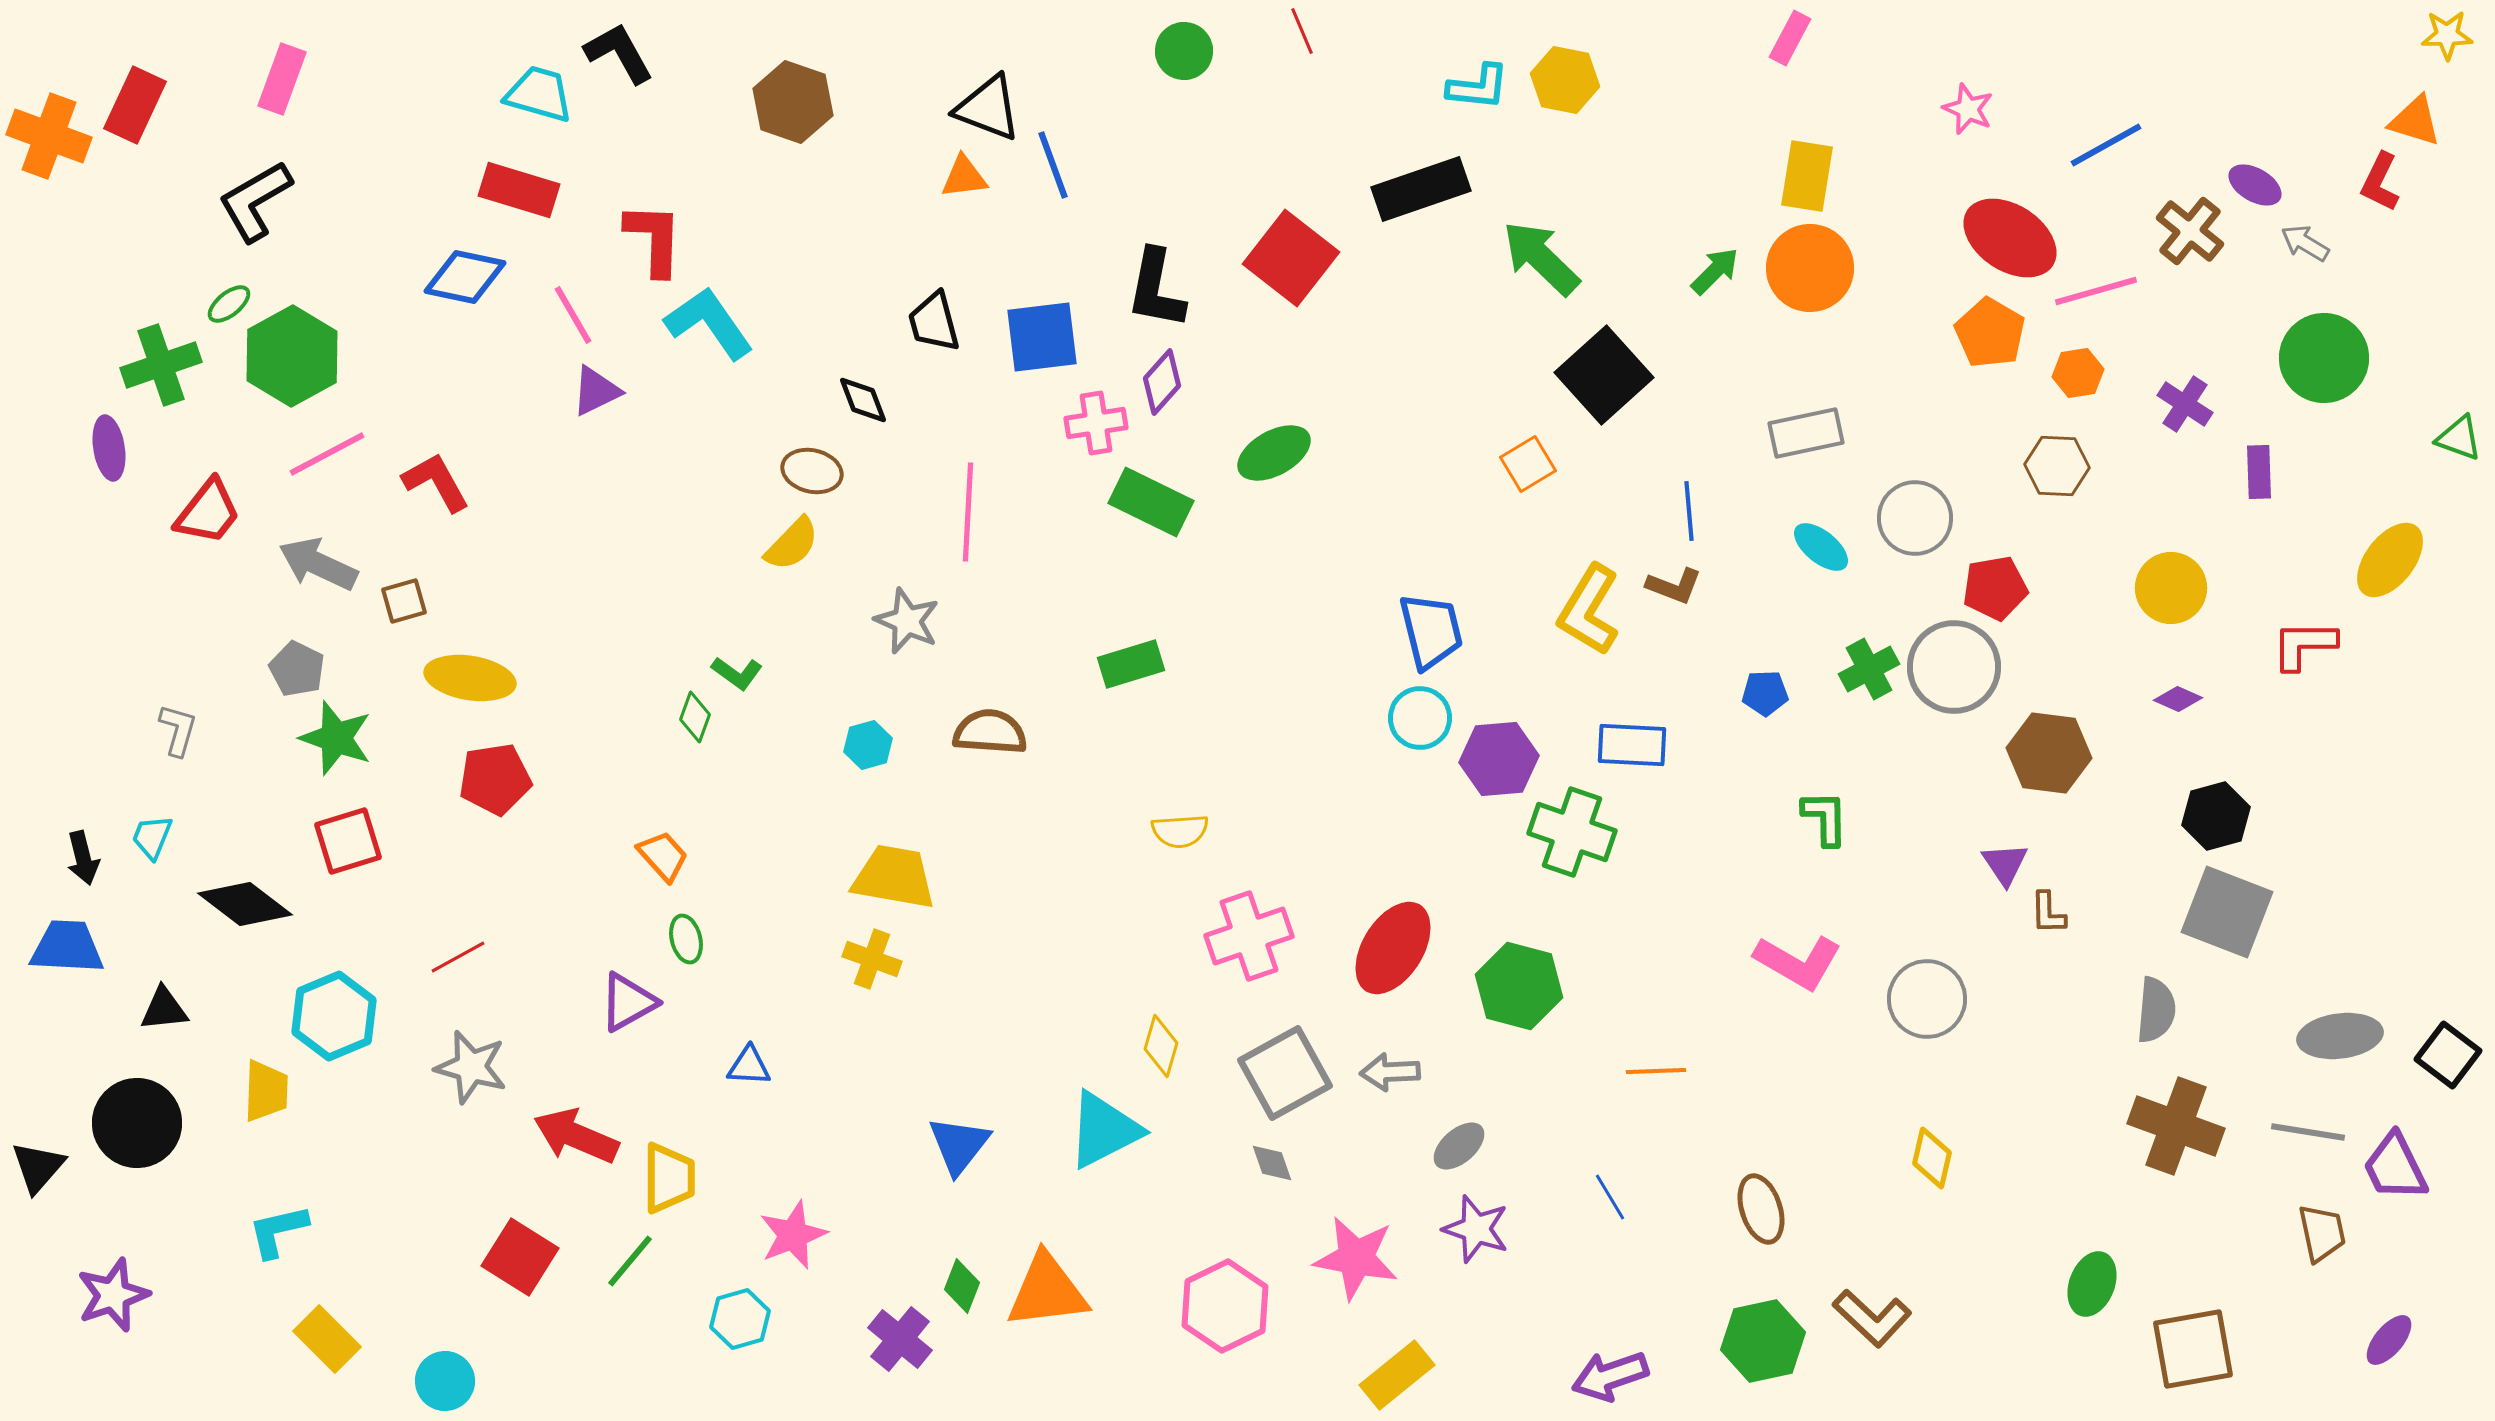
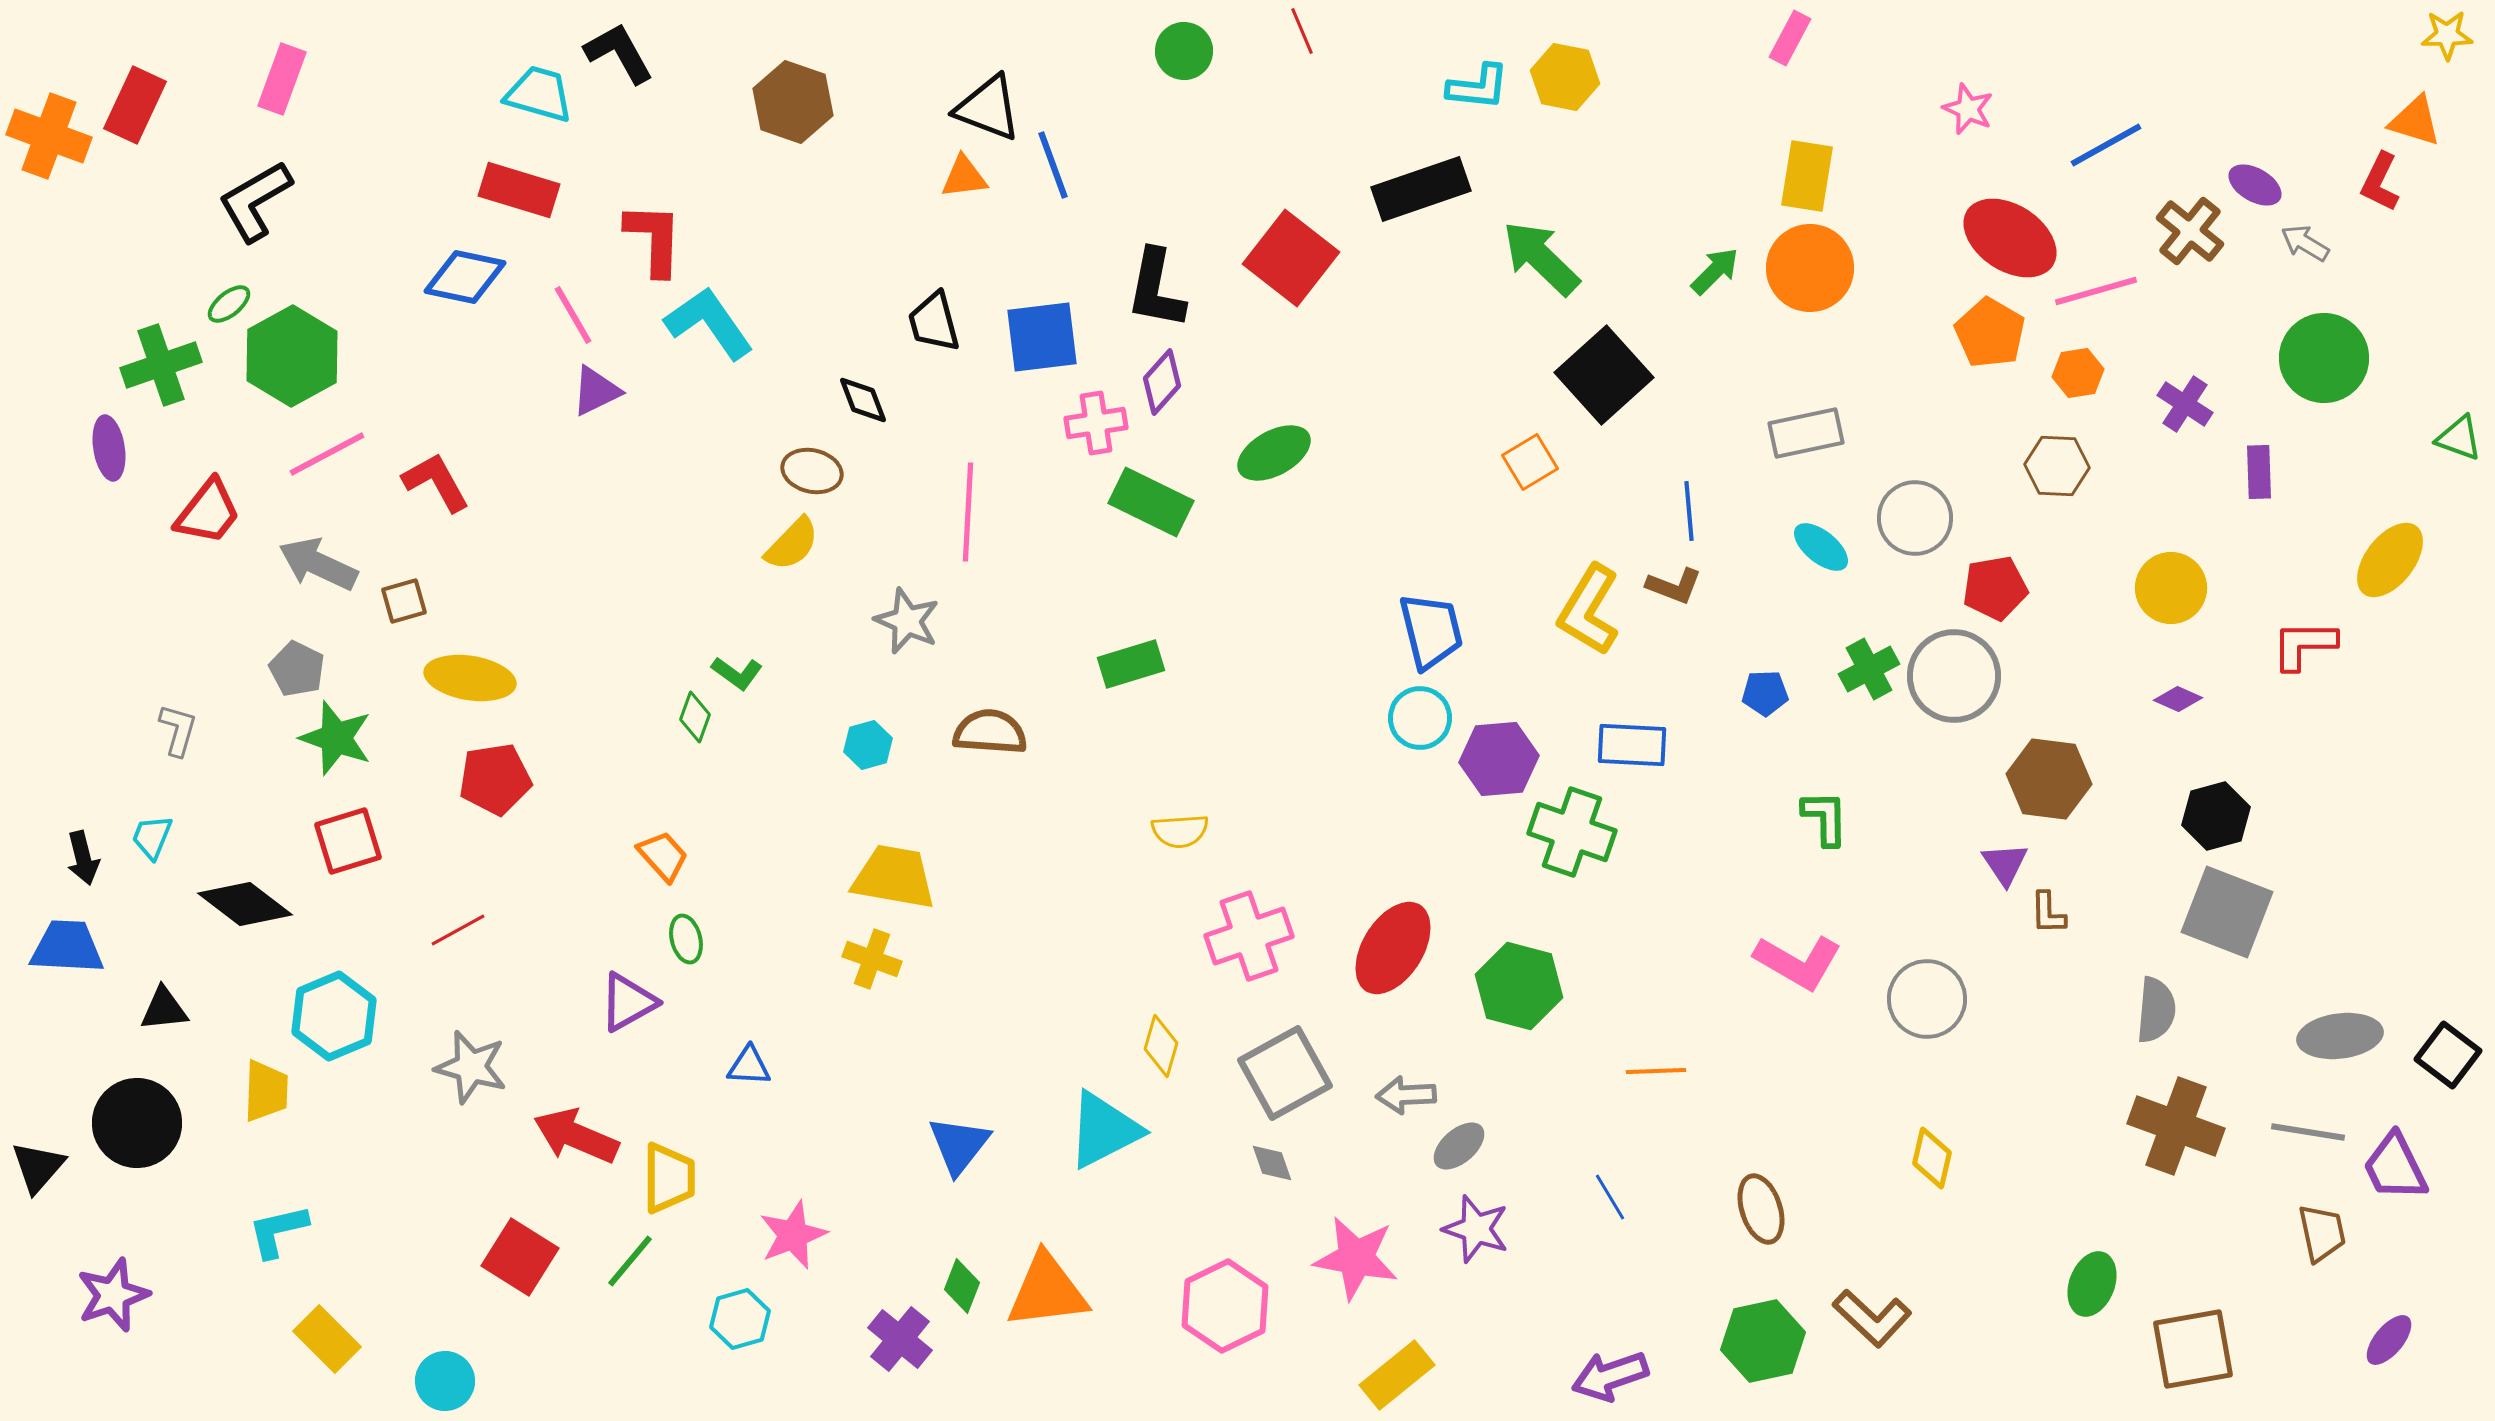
yellow hexagon at (1565, 80): moved 3 px up
orange square at (1528, 464): moved 2 px right, 2 px up
gray circle at (1954, 667): moved 9 px down
brown hexagon at (2049, 753): moved 26 px down
red line at (458, 957): moved 27 px up
gray arrow at (1390, 1072): moved 16 px right, 23 px down
